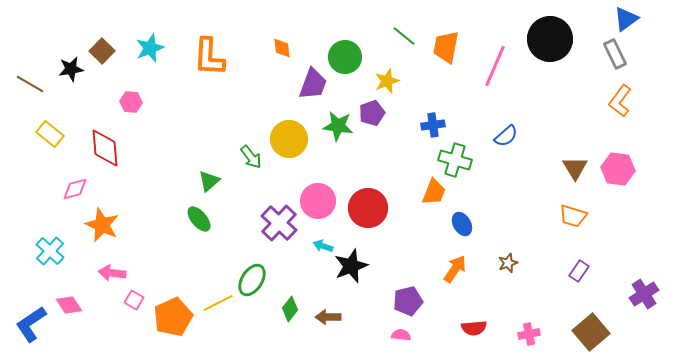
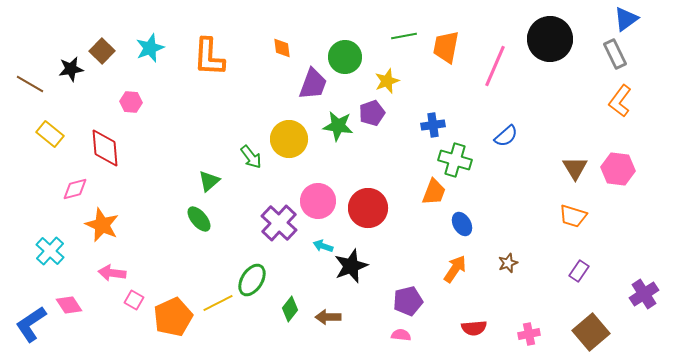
green line at (404, 36): rotated 50 degrees counterclockwise
